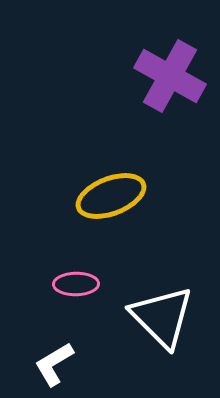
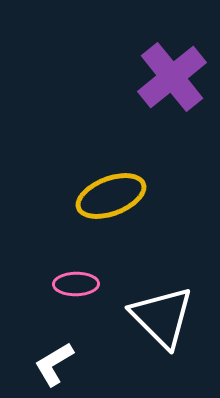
purple cross: moved 2 px right, 1 px down; rotated 22 degrees clockwise
